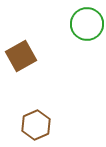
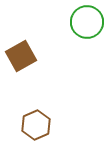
green circle: moved 2 px up
